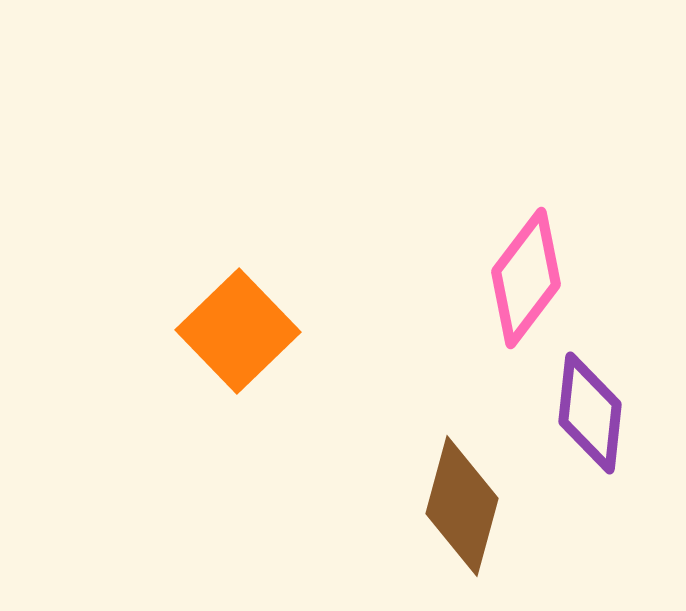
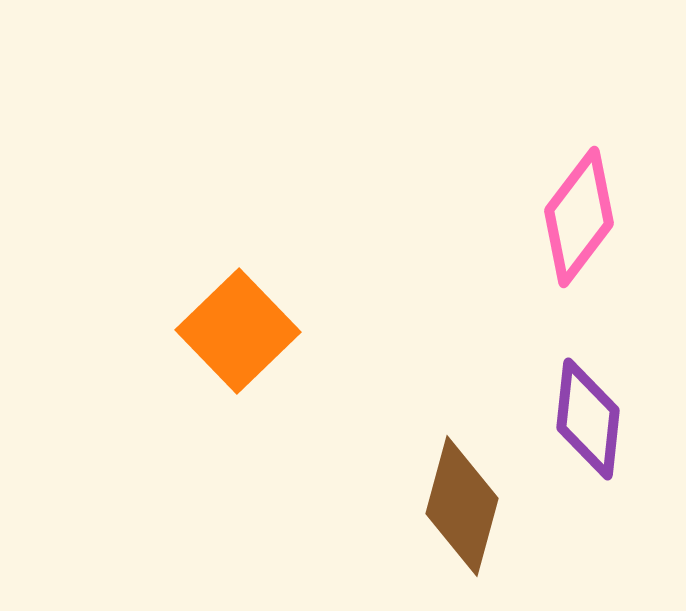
pink diamond: moved 53 px right, 61 px up
purple diamond: moved 2 px left, 6 px down
